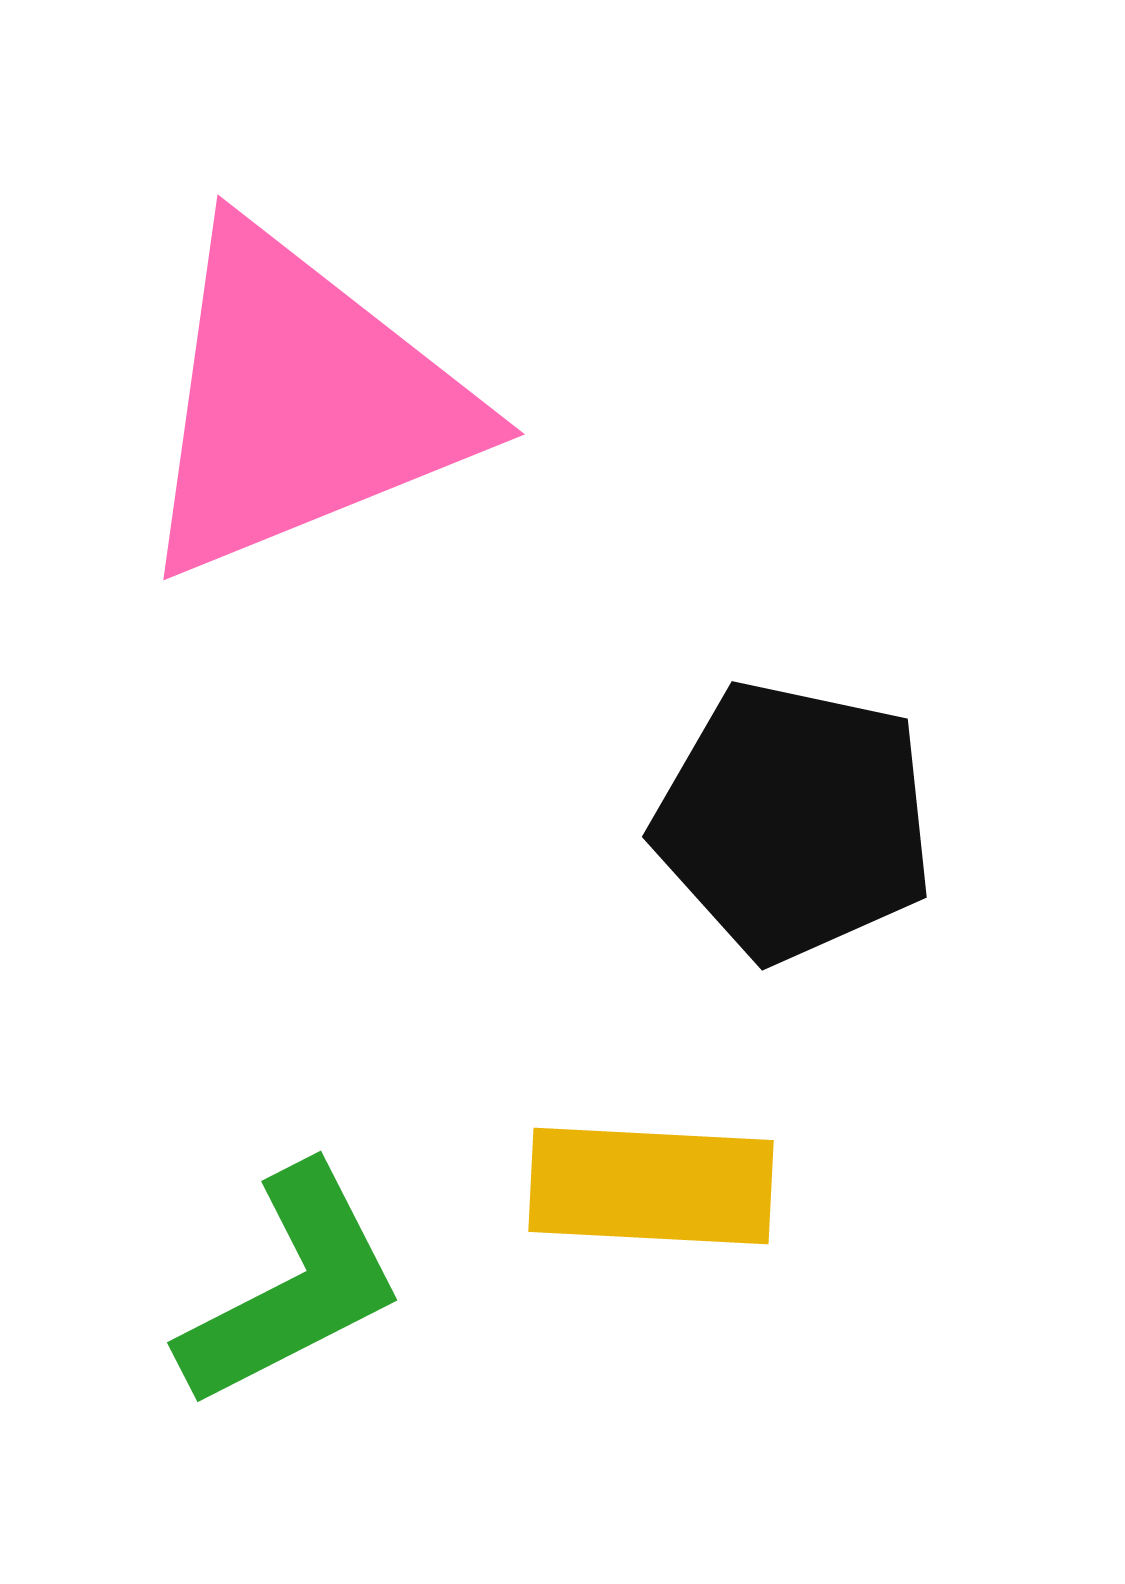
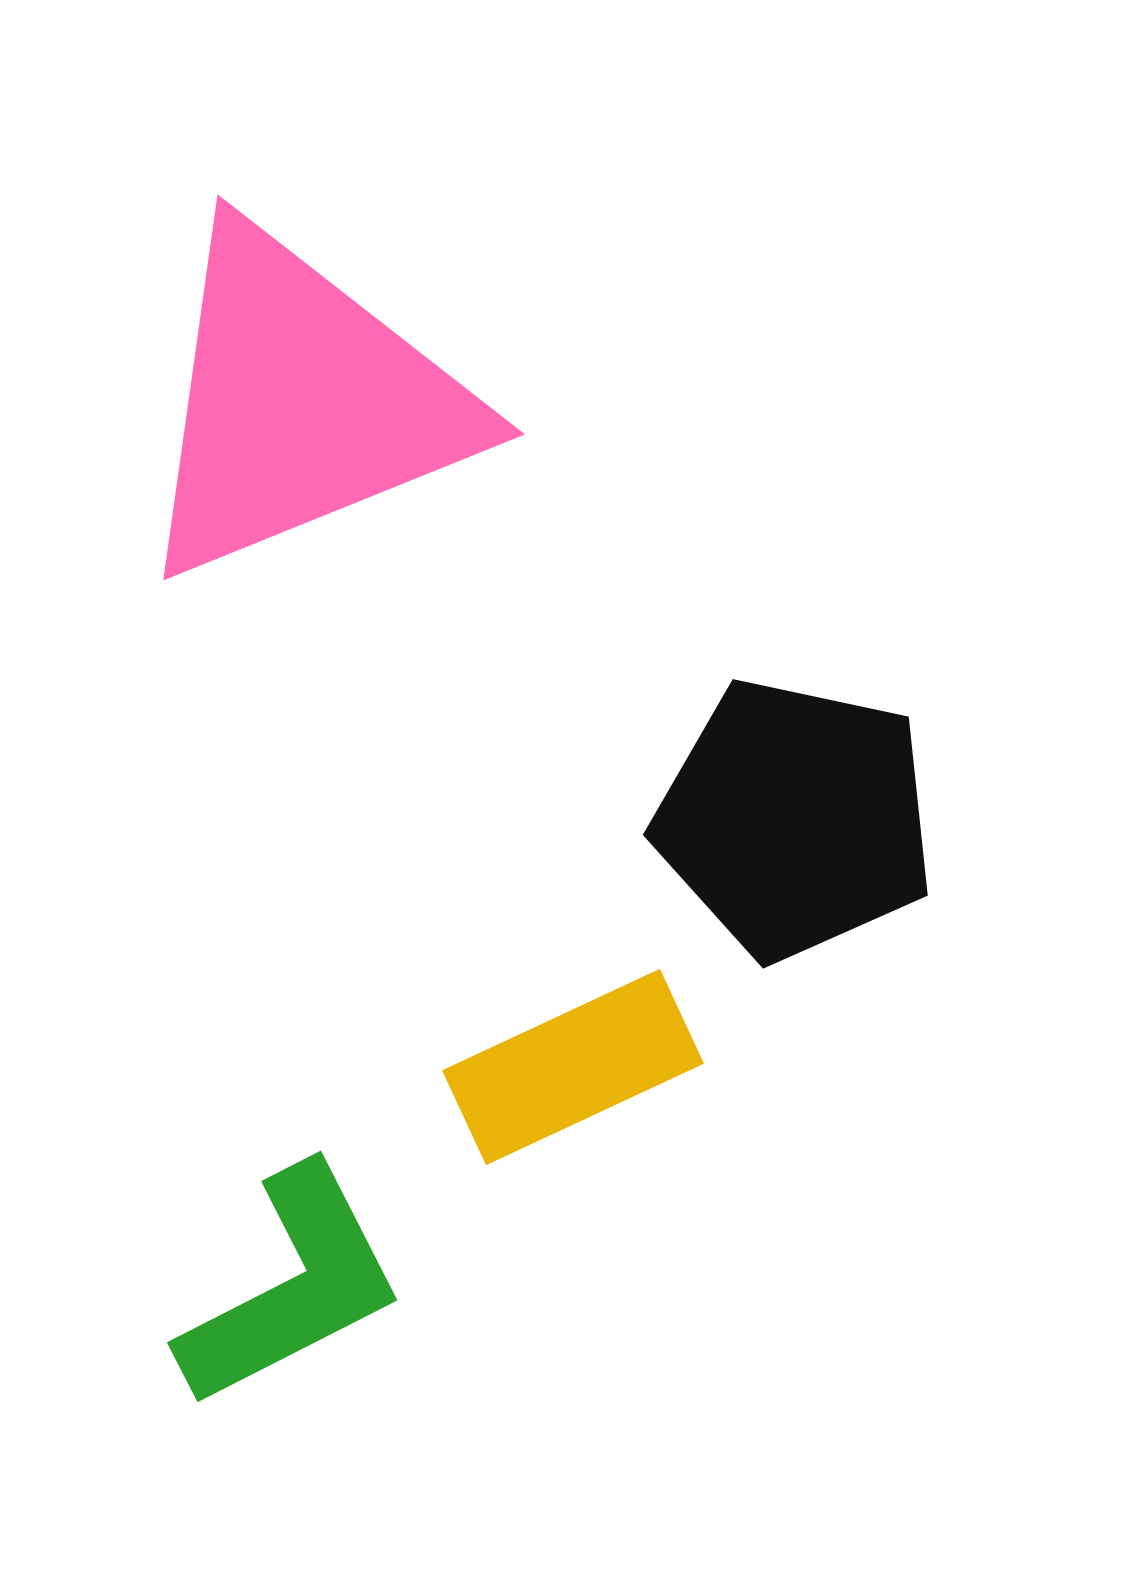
black pentagon: moved 1 px right, 2 px up
yellow rectangle: moved 78 px left, 119 px up; rotated 28 degrees counterclockwise
